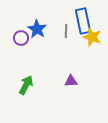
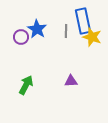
purple circle: moved 1 px up
